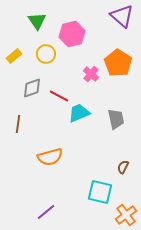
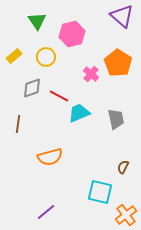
yellow circle: moved 3 px down
